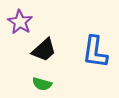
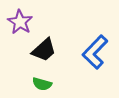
blue L-shape: rotated 36 degrees clockwise
